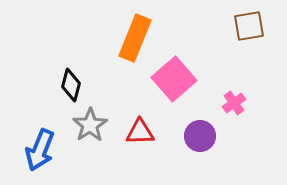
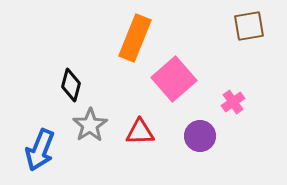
pink cross: moved 1 px left, 1 px up
